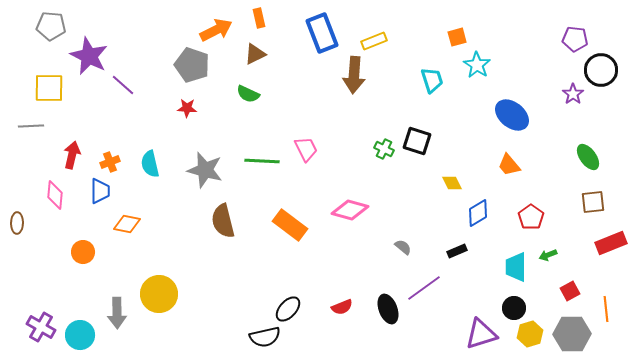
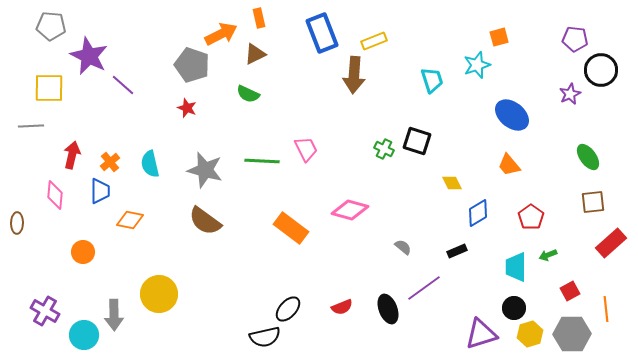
orange arrow at (216, 30): moved 5 px right, 4 px down
orange square at (457, 37): moved 42 px right
cyan star at (477, 65): rotated 20 degrees clockwise
purple star at (573, 94): moved 3 px left; rotated 10 degrees clockwise
red star at (187, 108): rotated 18 degrees clockwise
orange cross at (110, 162): rotated 18 degrees counterclockwise
brown semicircle at (223, 221): moved 18 px left; rotated 40 degrees counterclockwise
orange diamond at (127, 224): moved 3 px right, 4 px up
orange rectangle at (290, 225): moved 1 px right, 3 px down
red rectangle at (611, 243): rotated 20 degrees counterclockwise
gray arrow at (117, 313): moved 3 px left, 2 px down
purple cross at (41, 327): moved 4 px right, 16 px up
cyan circle at (80, 335): moved 4 px right
